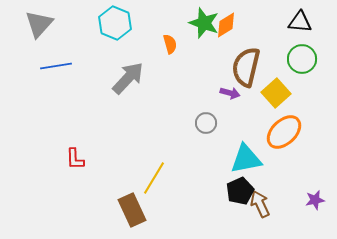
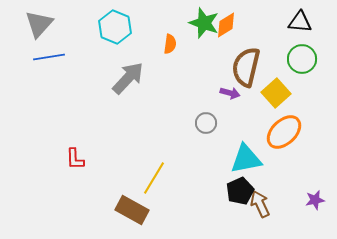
cyan hexagon: moved 4 px down
orange semicircle: rotated 24 degrees clockwise
blue line: moved 7 px left, 9 px up
brown rectangle: rotated 36 degrees counterclockwise
